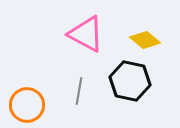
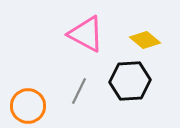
black hexagon: rotated 15 degrees counterclockwise
gray line: rotated 16 degrees clockwise
orange circle: moved 1 px right, 1 px down
